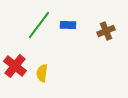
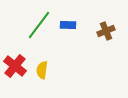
yellow semicircle: moved 3 px up
